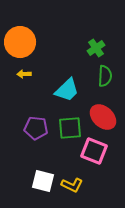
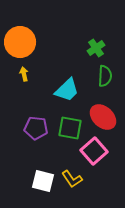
yellow arrow: rotated 80 degrees clockwise
green square: rotated 15 degrees clockwise
pink square: rotated 28 degrees clockwise
yellow L-shape: moved 6 px up; rotated 30 degrees clockwise
